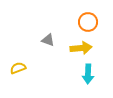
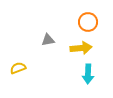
gray triangle: rotated 32 degrees counterclockwise
